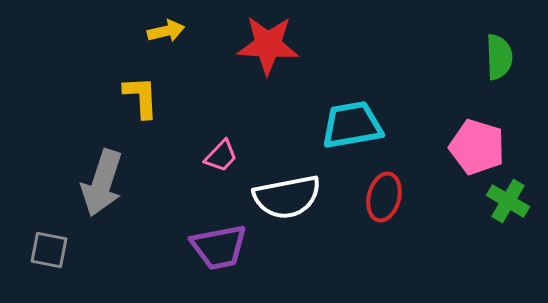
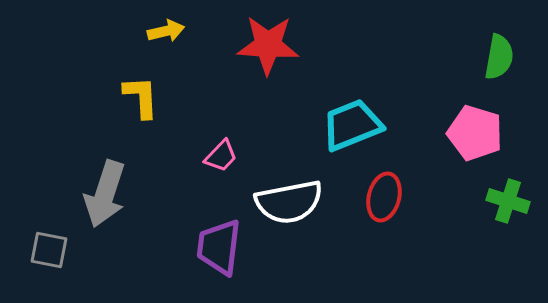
green semicircle: rotated 12 degrees clockwise
cyan trapezoid: rotated 12 degrees counterclockwise
pink pentagon: moved 2 px left, 14 px up
gray arrow: moved 3 px right, 11 px down
white semicircle: moved 2 px right, 5 px down
green cross: rotated 12 degrees counterclockwise
purple trapezoid: rotated 108 degrees clockwise
